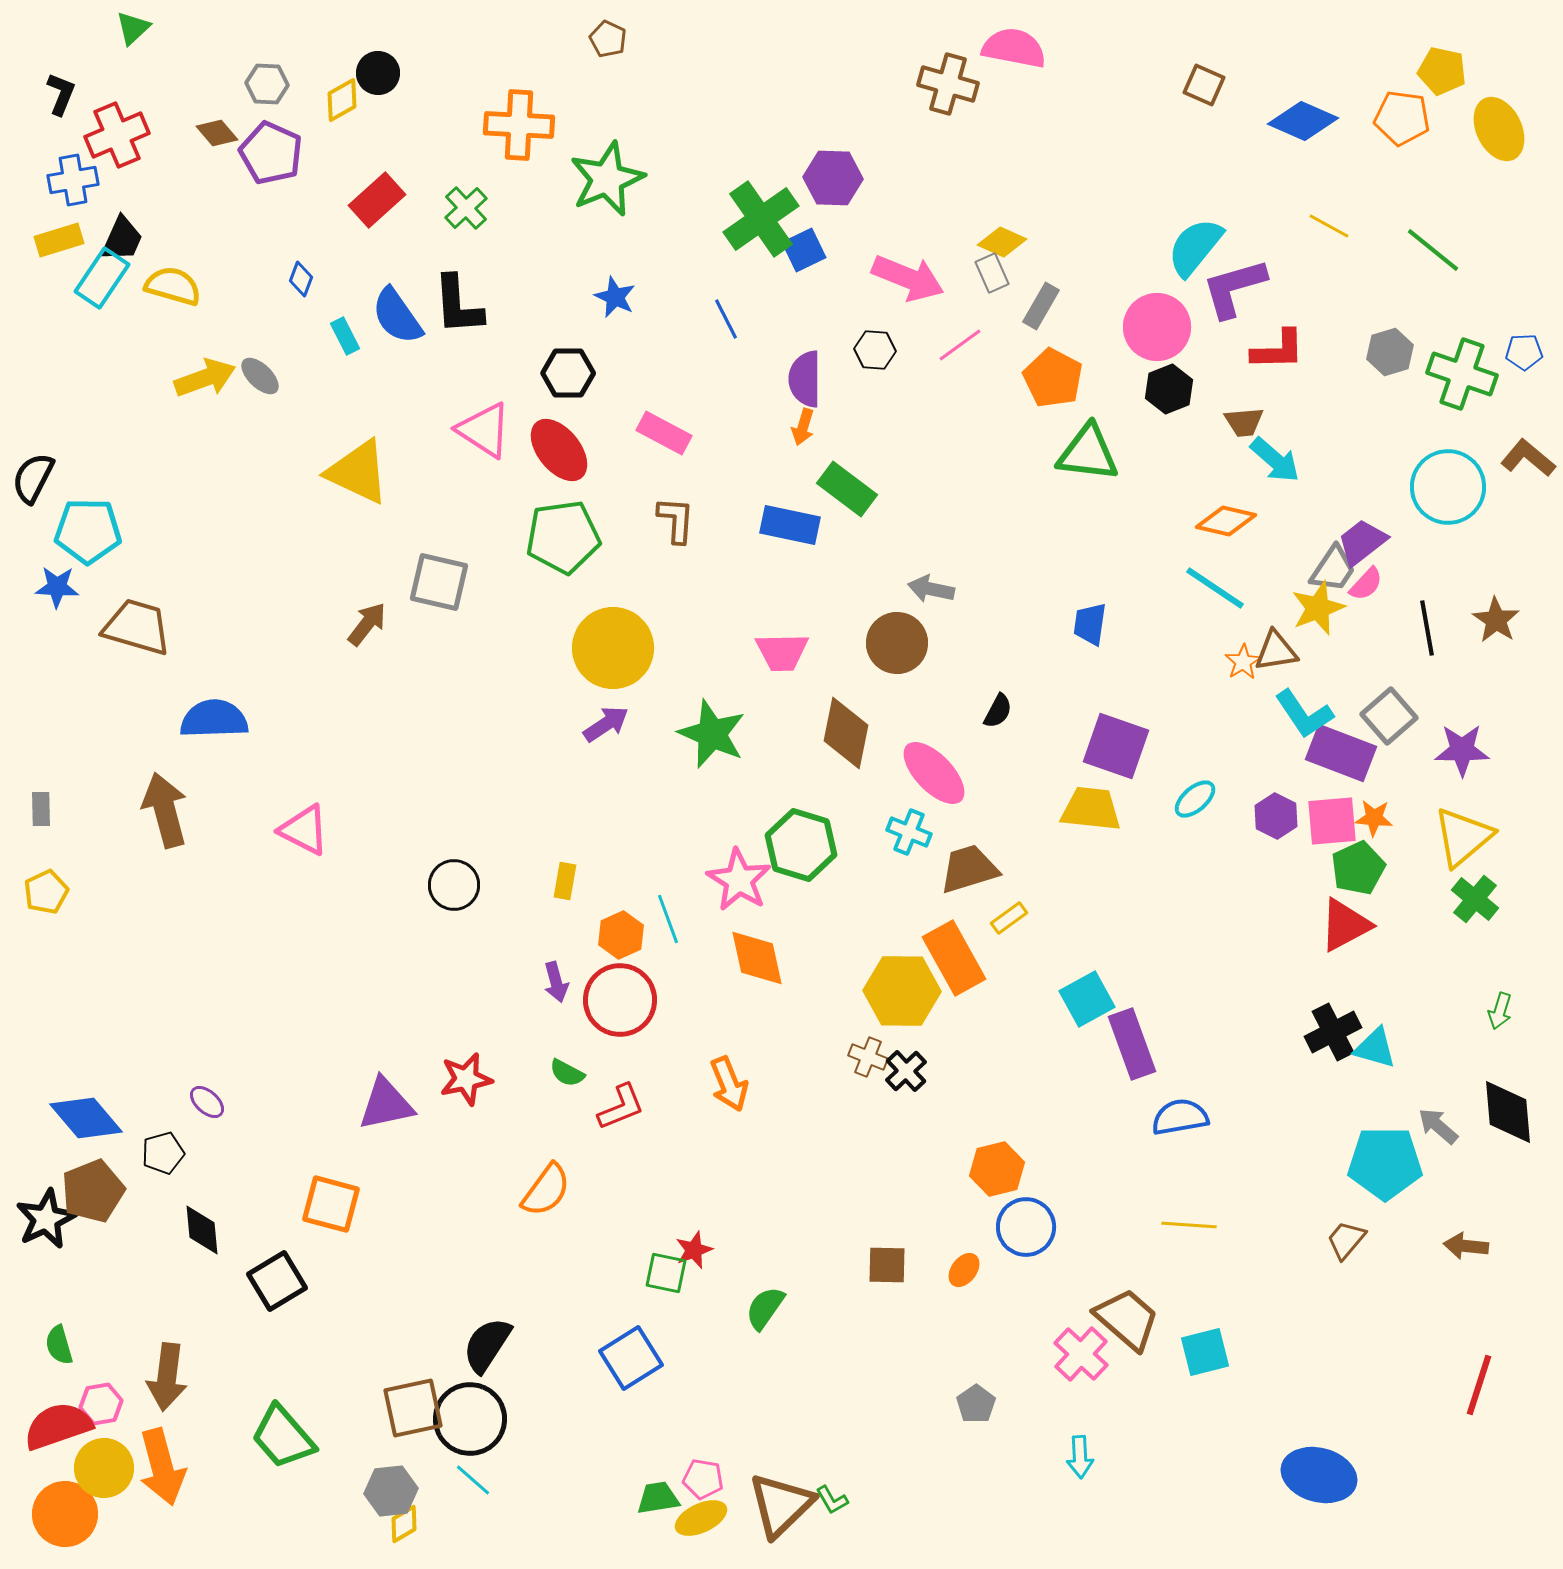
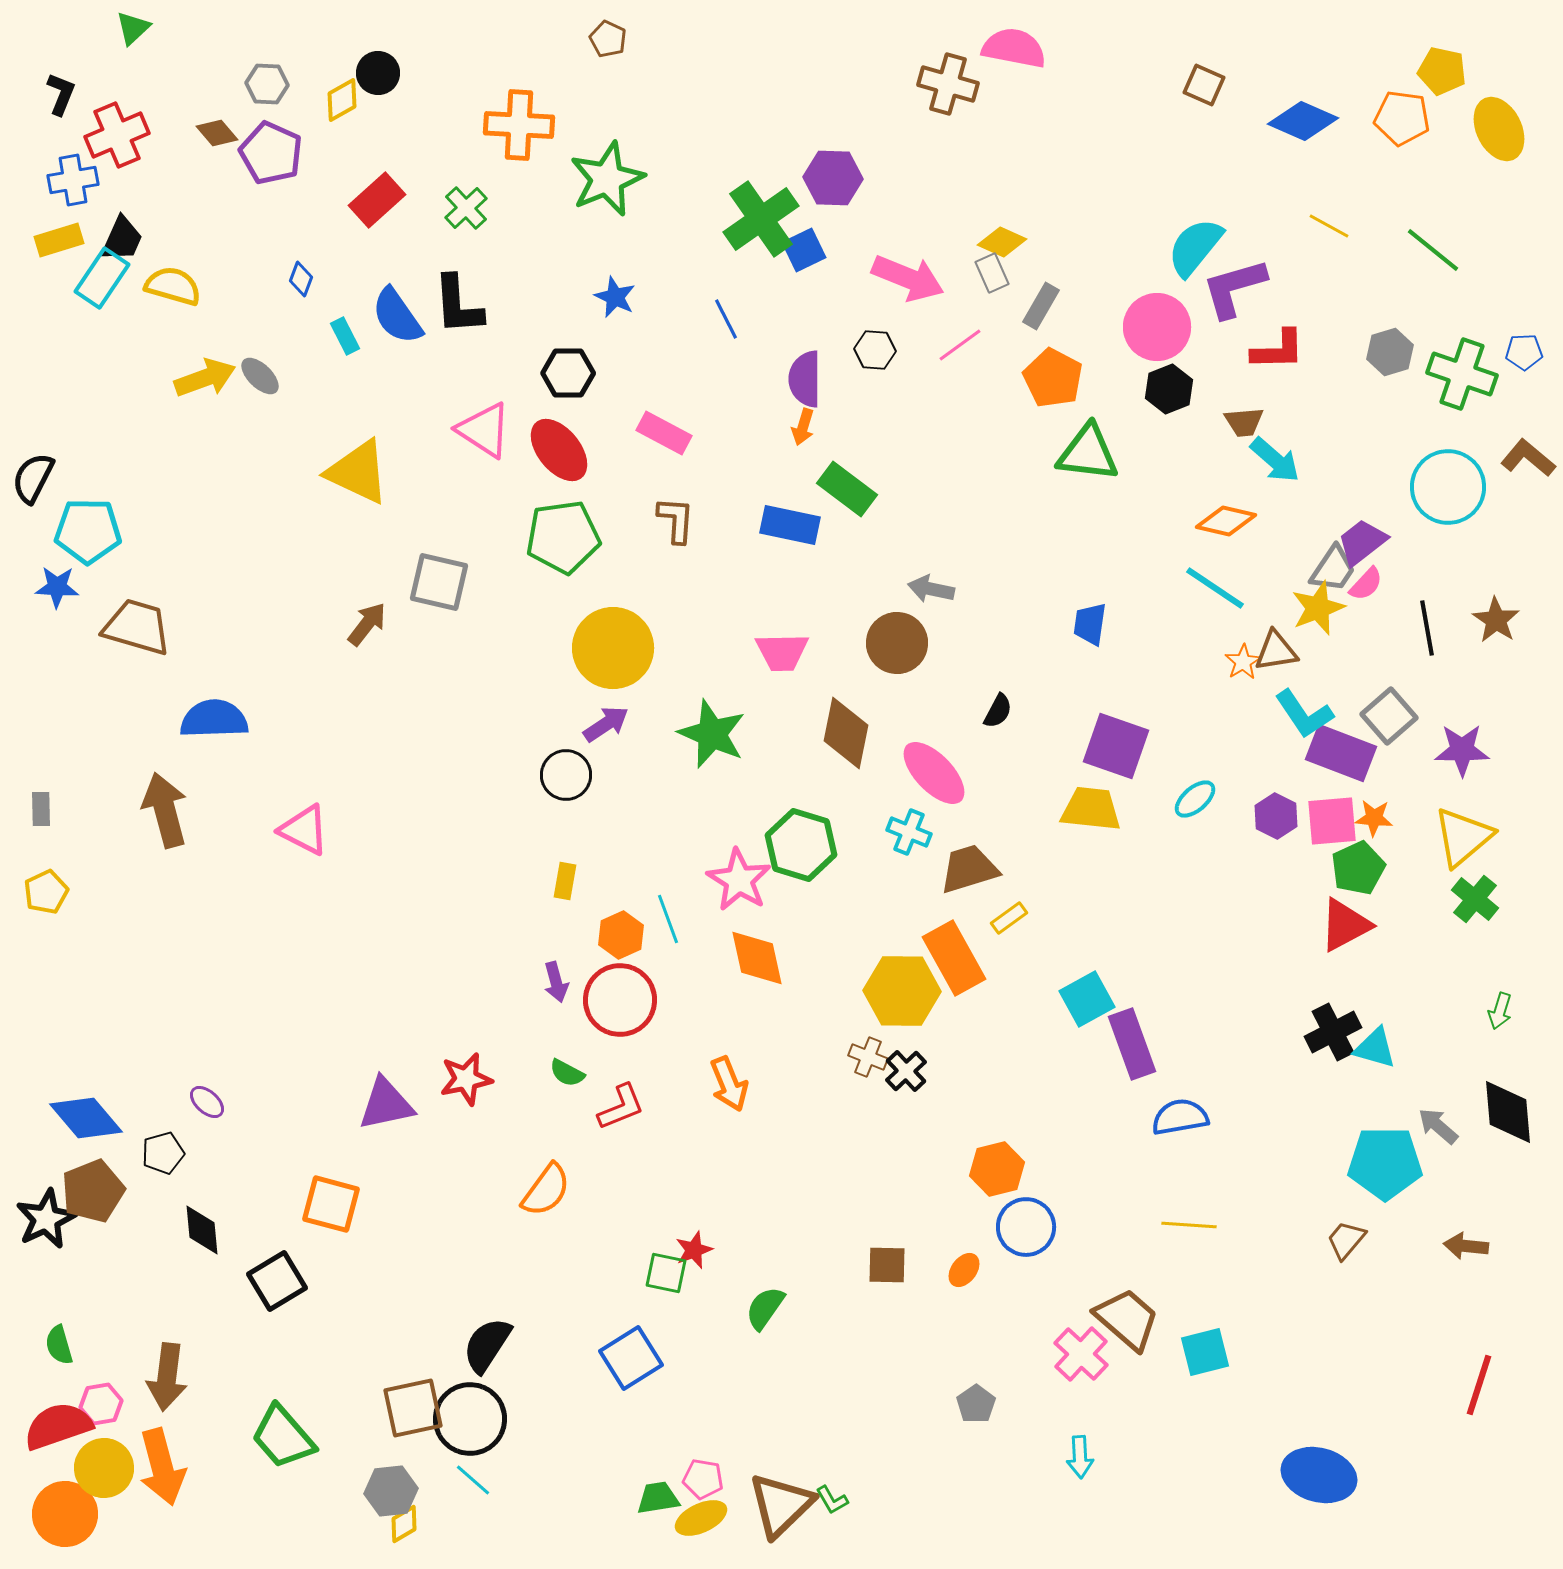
black circle at (454, 885): moved 112 px right, 110 px up
